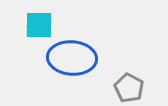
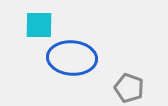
gray pentagon: rotated 8 degrees counterclockwise
